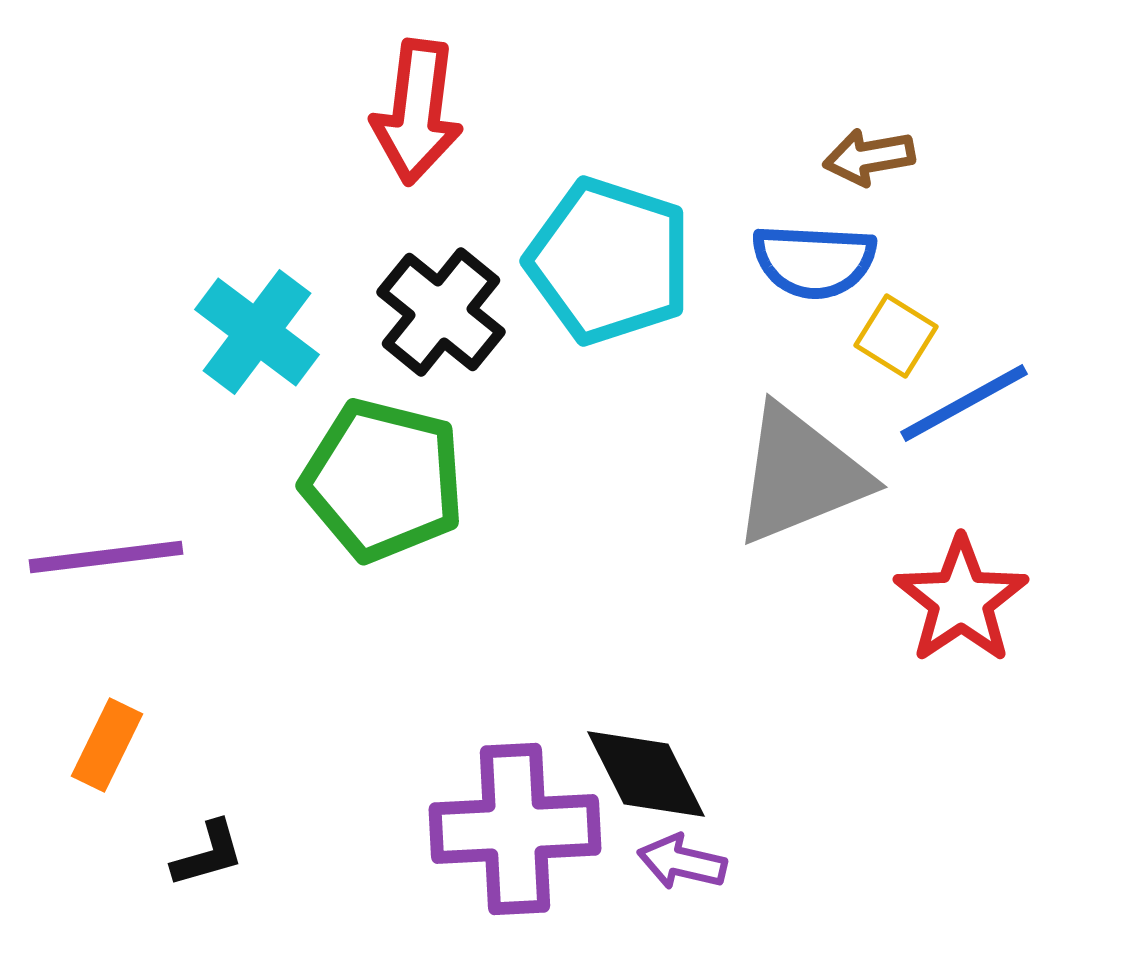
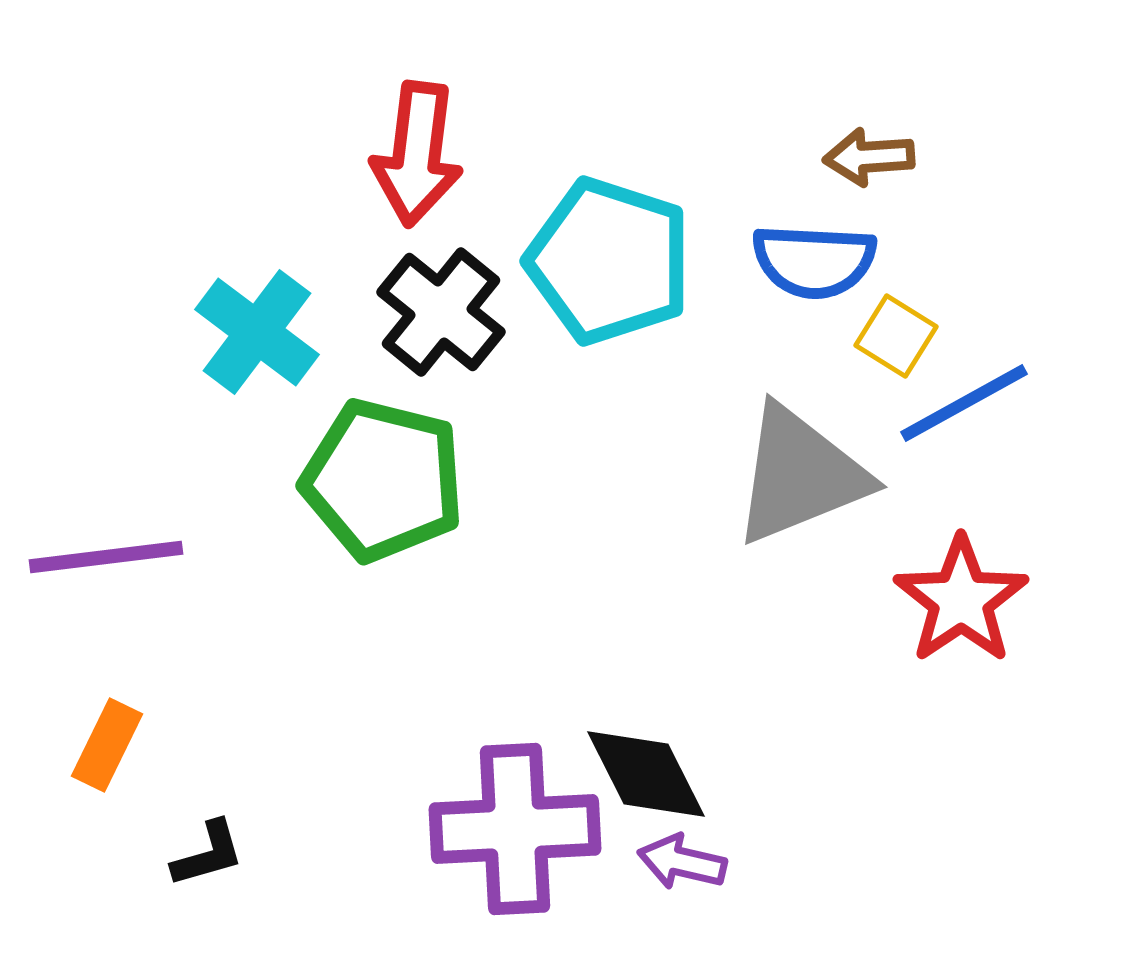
red arrow: moved 42 px down
brown arrow: rotated 6 degrees clockwise
